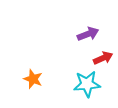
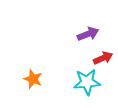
cyan star: moved 2 px up
